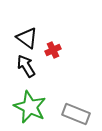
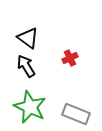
black triangle: moved 1 px right
red cross: moved 17 px right, 8 px down
